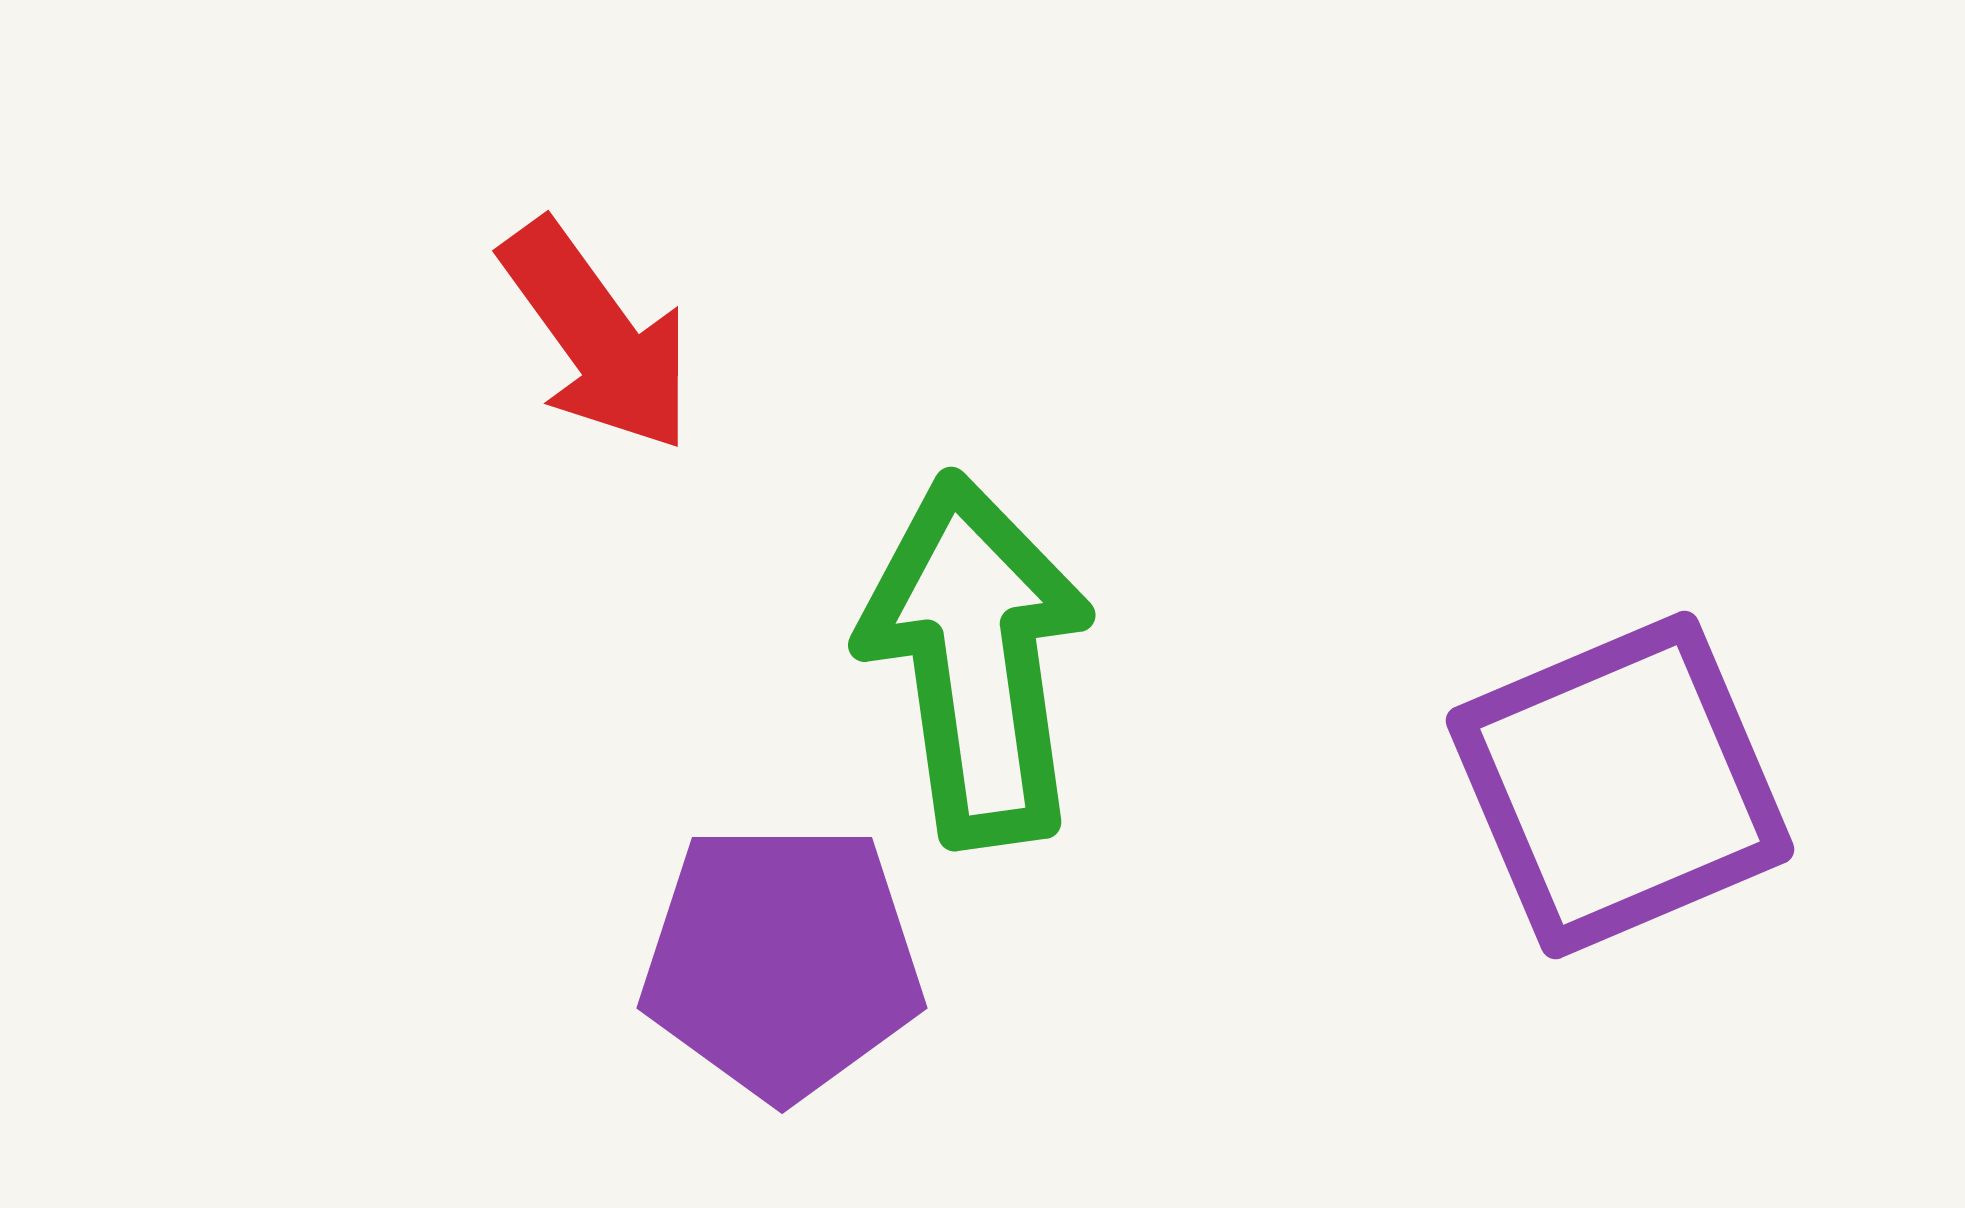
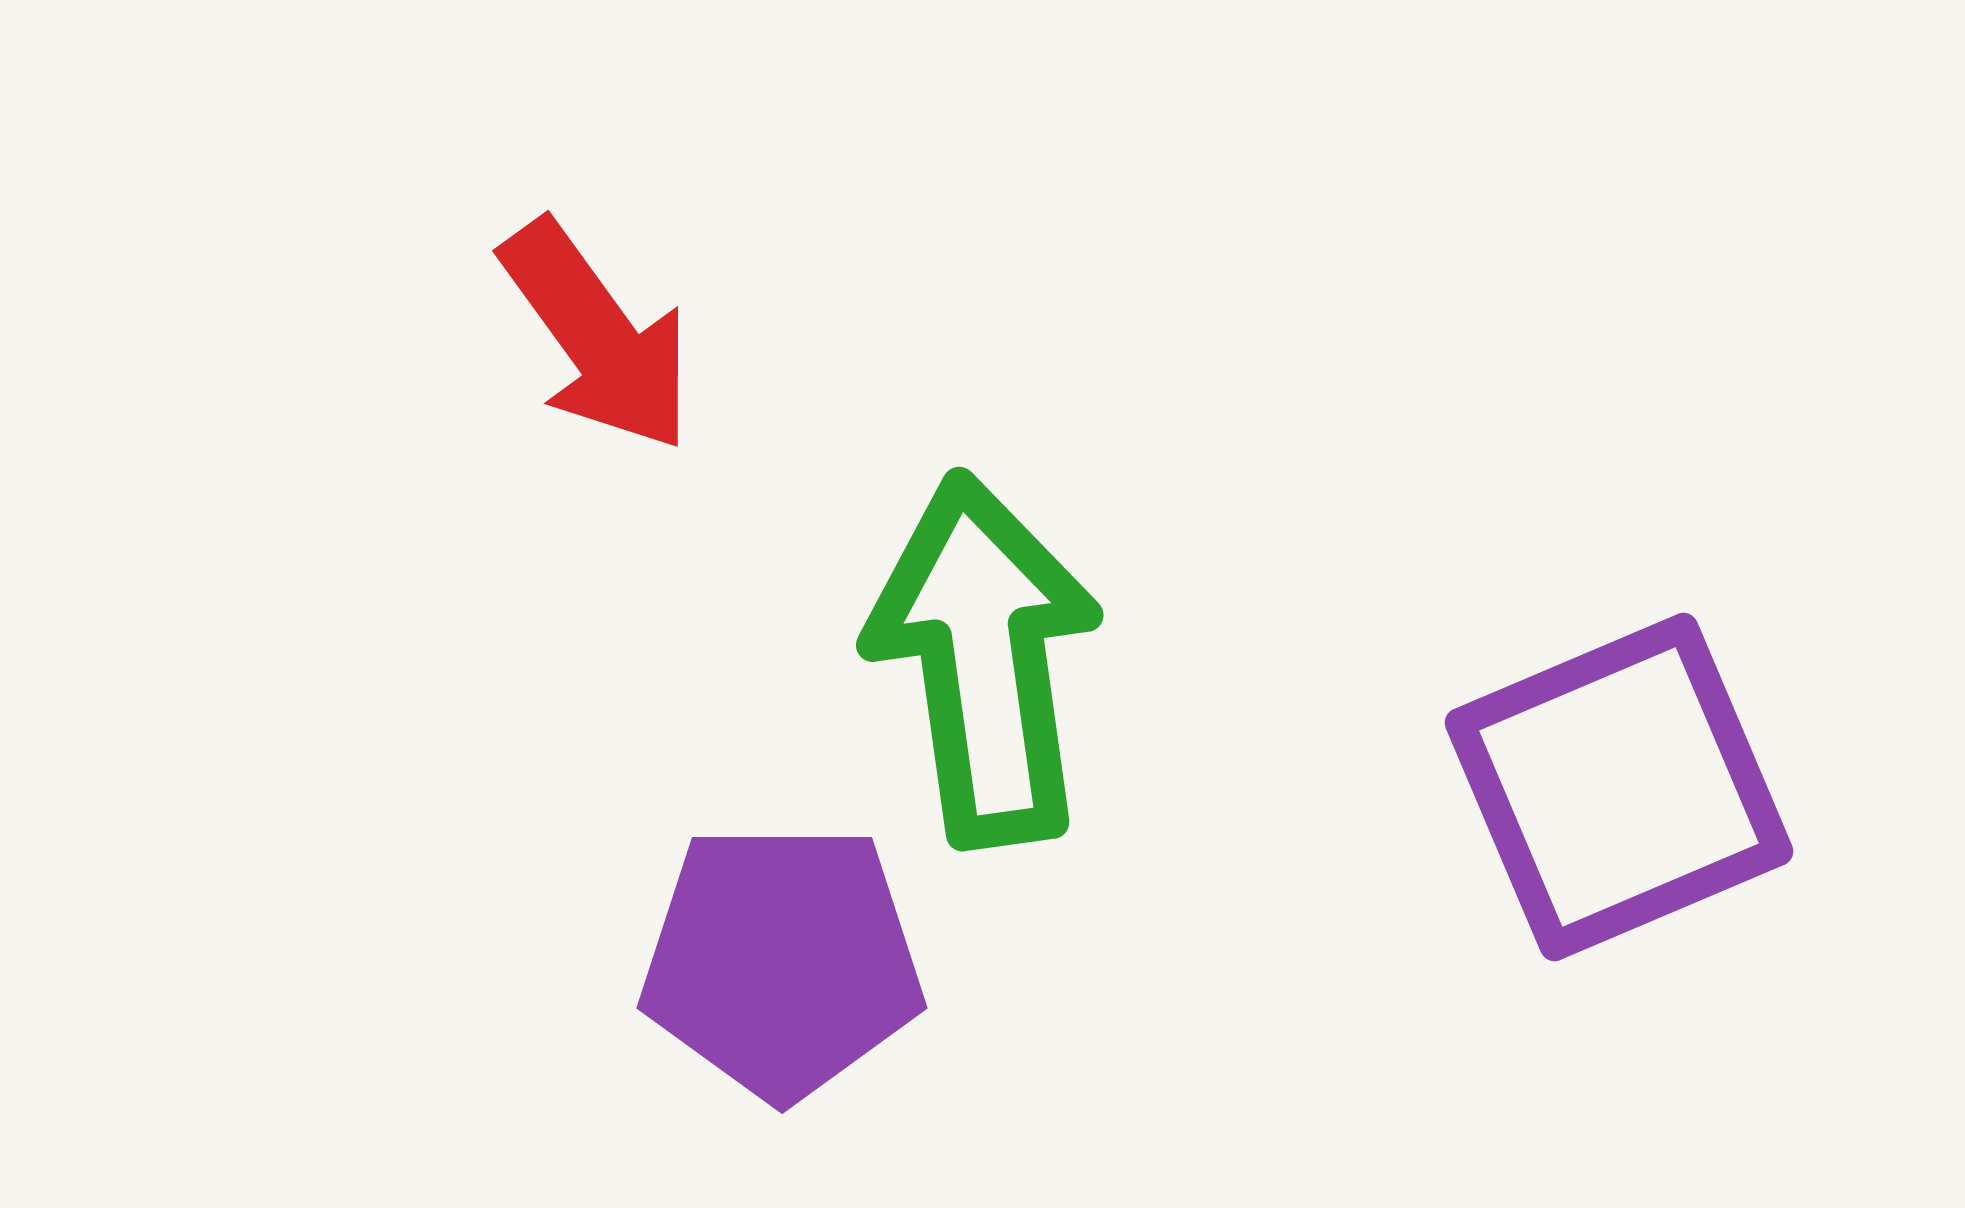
green arrow: moved 8 px right
purple square: moved 1 px left, 2 px down
